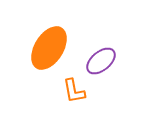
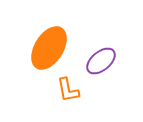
orange L-shape: moved 6 px left, 1 px up
